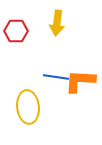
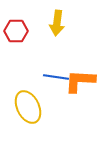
yellow ellipse: rotated 20 degrees counterclockwise
